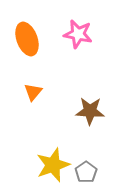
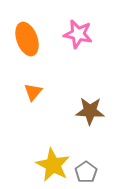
yellow star: rotated 24 degrees counterclockwise
